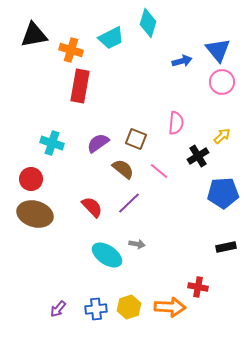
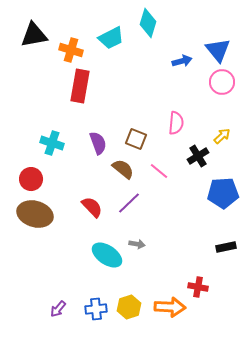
purple semicircle: rotated 105 degrees clockwise
